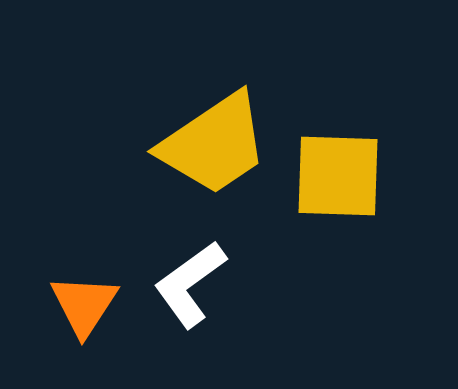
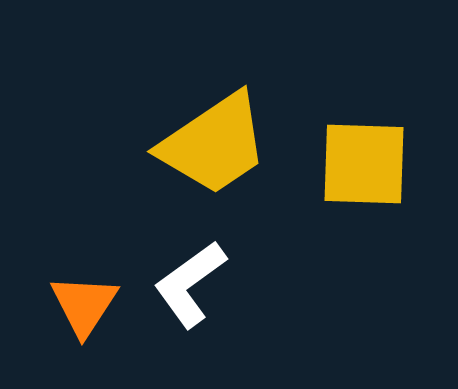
yellow square: moved 26 px right, 12 px up
